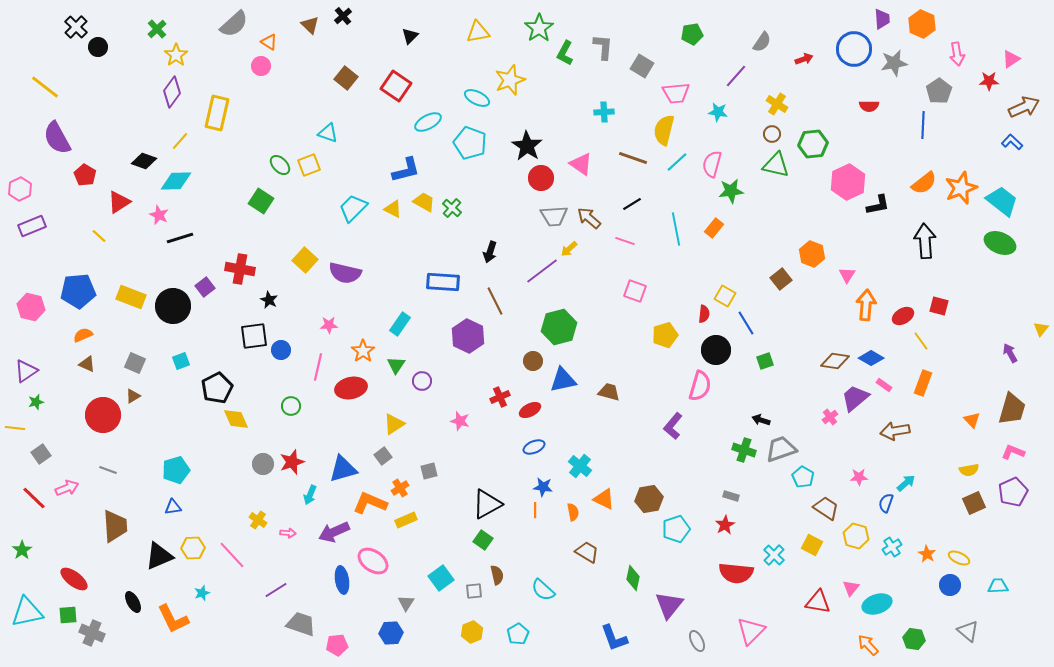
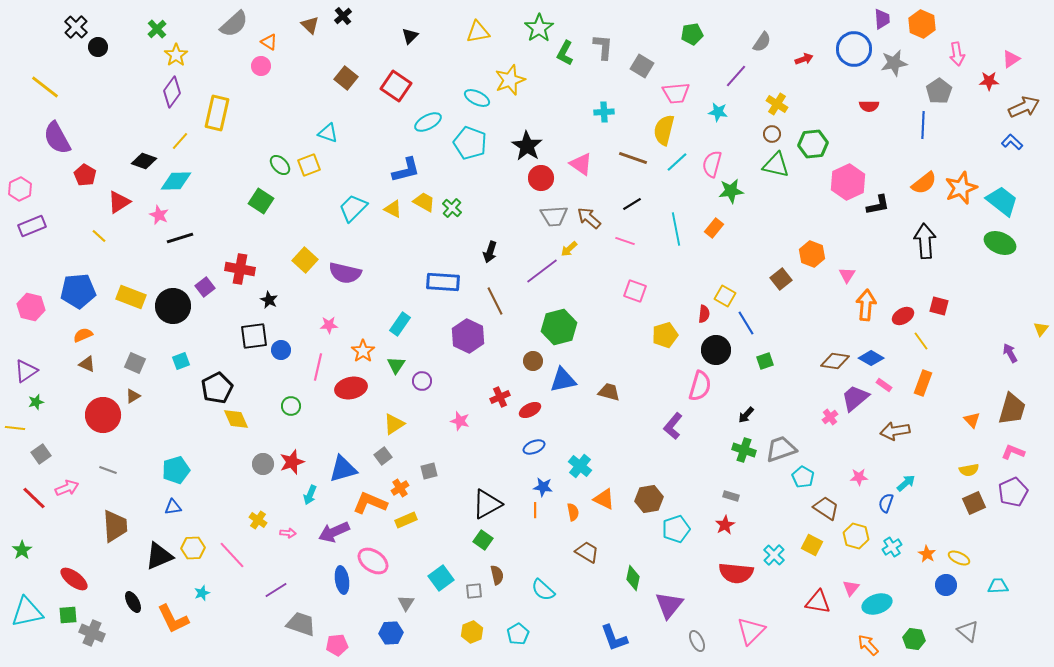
black arrow at (761, 420): moved 15 px left, 5 px up; rotated 66 degrees counterclockwise
blue circle at (950, 585): moved 4 px left
